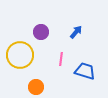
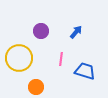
purple circle: moved 1 px up
yellow circle: moved 1 px left, 3 px down
